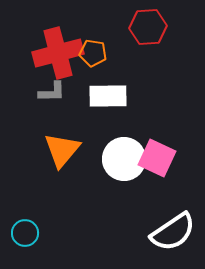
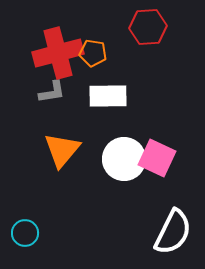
gray L-shape: rotated 8 degrees counterclockwise
white semicircle: rotated 30 degrees counterclockwise
